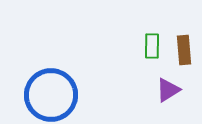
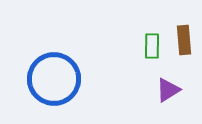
brown rectangle: moved 10 px up
blue circle: moved 3 px right, 16 px up
